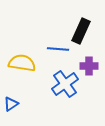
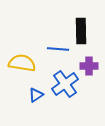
black rectangle: rotated 25 degrees counterclockwise
blue triangle: moved 25 px right, 9 px up
